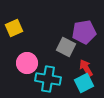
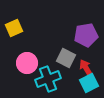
purple pentagon: moved 2 px right, 3 px down
gray square: moved 11 px down
cyan cross: rotated 30 degrees counterclockwise
cyan square: moved 5 px right
